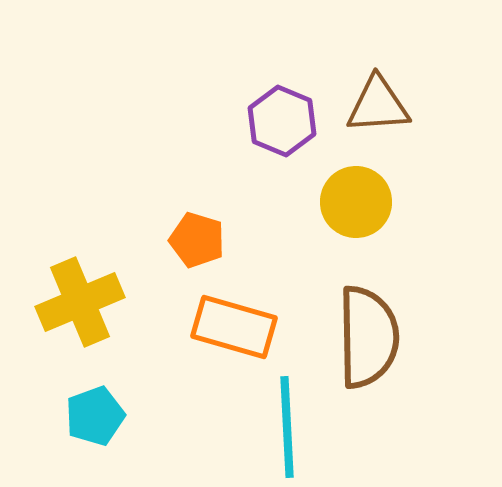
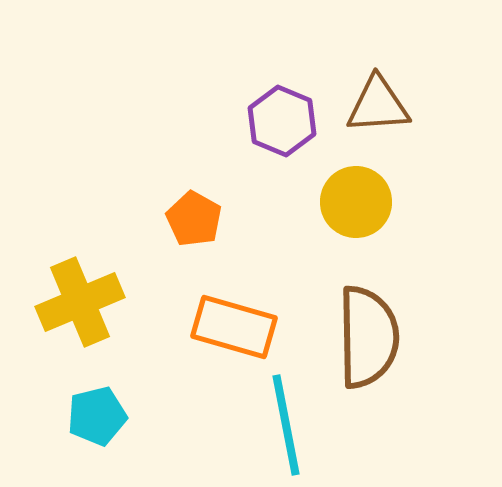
orange pentagon: moved 3 px left, 21 px up; rotated 12 degrees clockwise
cyan pentagon: moved 2 px right; rotated 6 degrees clockwise
cyan line: moved 1 px left, 2 px up; rotated 8 degrees counterclockwise
